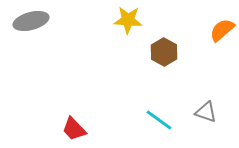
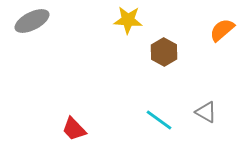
gray ellipse: moved 1 px right; rotated 12 degrees counterclockwise
gray triangle: rotated 10 degrees clockwise
